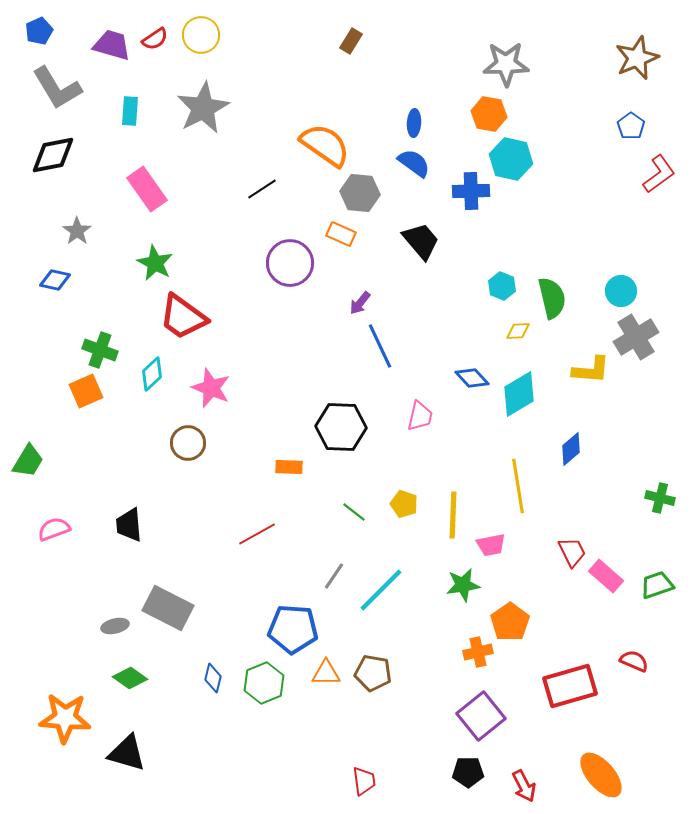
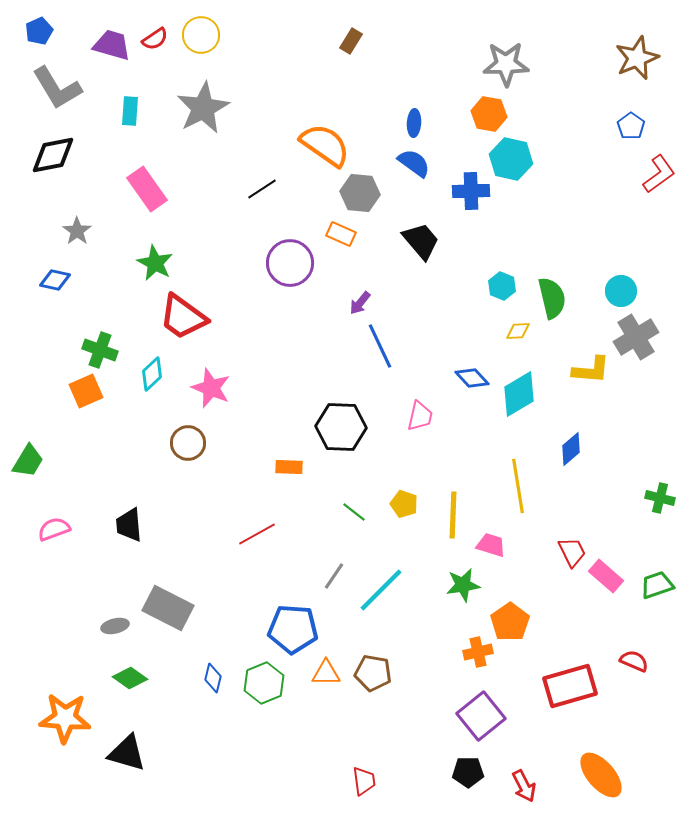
pink trapezoid at (491, 545): rotated 152 degrees counterclockwise
